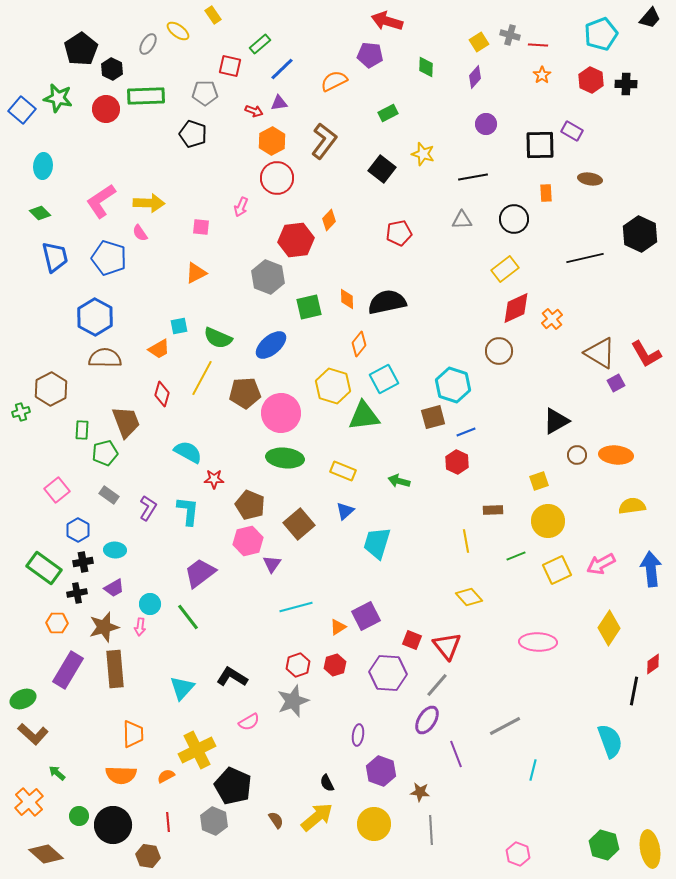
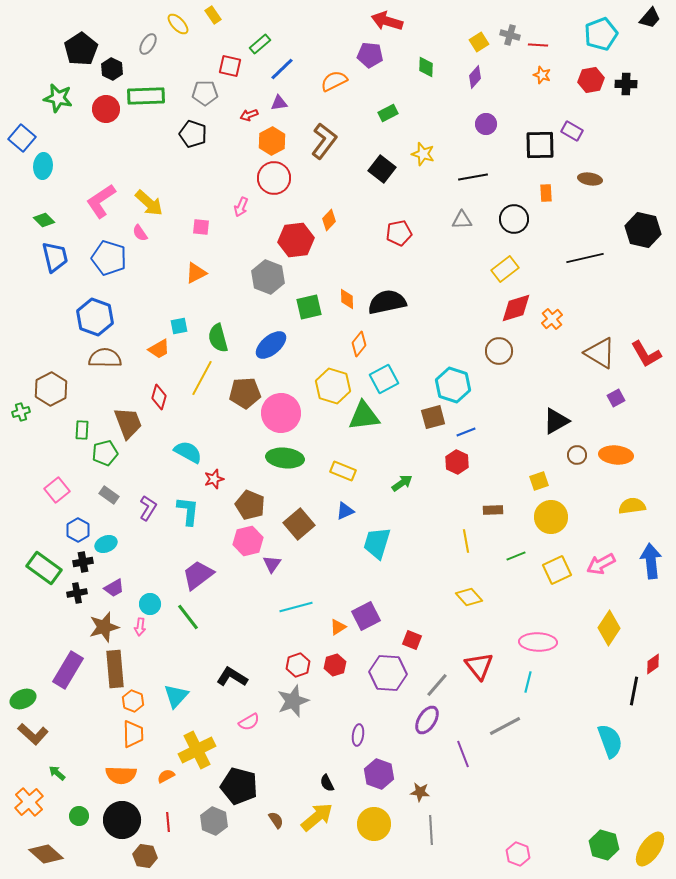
yellow ellipse at (178, 31): moved 7 px up; rotated 10 degrees clockwise
orange star at (542, 75): rotated 18 degrees counterclockwise
red hexagon at (591, 80): rotated 25 degrees clockwise
blue square at (22, 110): moved 28 px down
red arrow at (254, 111): moved 5 px left, 4 px down; rotated 138 degrees clockwise
red circle at (277, 178): moved 3 px left
yellow arrow at (149, 203): rotated 40 degrees clockwise
green diamond at (40, 213): moved 4 px right, 7 px down
black hexagon at (640, 234): moved 3 px right, 4 px up; rotated 12 degrees counterclockwise
red diamond at (516, 308): rotated 8 degrees clockwise
blue hexagon at (95, 317): rotated 9 degrees counterclockwise
green semicircle at (218, 338): rotated 52 degrees clockwise
purple square at (616, 383): moved 15 px down
red diamond at (162, 394): moved 3 px left, 3 px down
brown trapezoid at (126, 422): moved 2 px right, 1 px down
red star at (214, 479): rotated 18 degrees counterclockwise
green arrow at (399, 481): moved 3 px right, 2 px down; rotated 130 degrees clockwise
blue triangle at (345, 511): rotated 18 degrees clockwise
yellow circle at (548, 521): moved 3 px right, 4 px up
cyan ellipse at (115, 550): moved 9 px left, 6 px up; rotated 25 degrees counterclockwise
blue arrow at (651, 569): moved 8 px up
purple trapezoid at (200, 573): moved 2 px left, 2 px down
orange hexagon at (57, 623): moved 76 px right, 78 px down; rotated 20 degrees clockwise
red triangle at (447, 646): moved 32 px right, 20 px down
cyan triangle at (182, 688): moved 6 px left, 8 px down
purple line at (456, 754): moved 7 px right
cyan line at (533, 770): moved 5 px left, 88 px up
purple hexagon at (381, 771): moved 2 px left, 3 px down
black pentagon at (233, 786): moved 6 px right; rotated 9 degrees counterclockwise
black circle at (113, 825): moved 9 px right, 5 px up
yellow ellipse at (650, 849): rotated 45 degrees clockwise
brown hexagon at (148, 856): moved 3 px left
